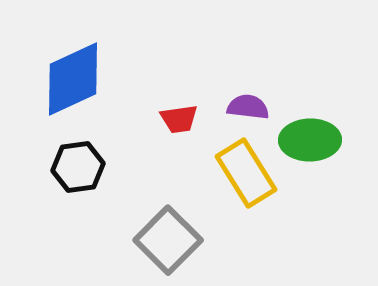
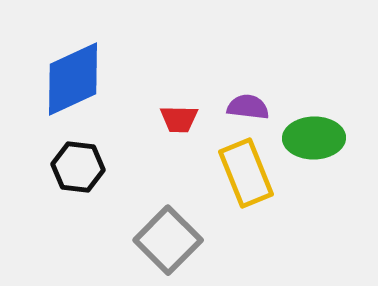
red trapezoid: rotated 9 degrees clockwise
green ellipse: moved 4 px right, 2 px up
black hexagon: rotated 15 degrees clockwise
yellow rectangle: rotated 10 degrees clockwise
